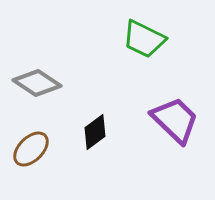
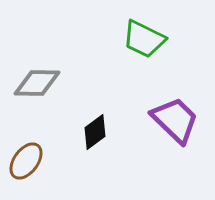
gray diamond: rotated 33 degrees counterclockwise
brown ellipse: moved 5 px left, 12 px down; rotated 9 degrees counterclockwise
